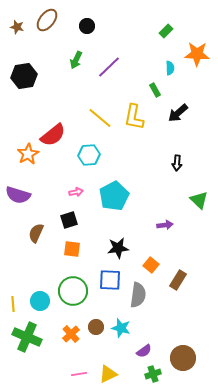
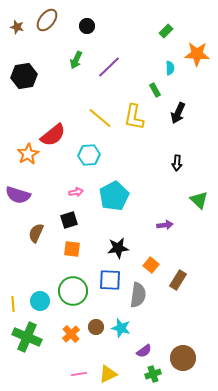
black arrow at (178, 113): rotated 25 degrees counterclockwise
